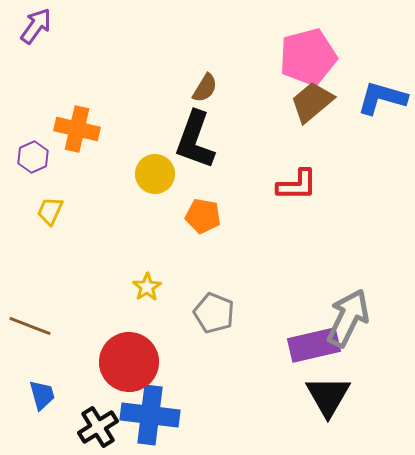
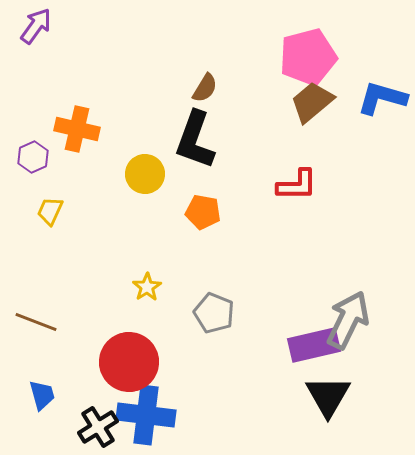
yellow circle: moved 10 px left
orange pentagon: moved 4 px up
gray arrow: moved 2 px down
brown line: moved 6 px right, 4 px up
blue cross: moved 4 px left
